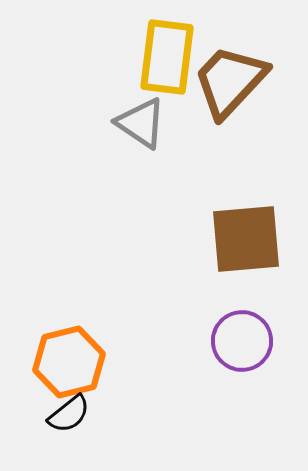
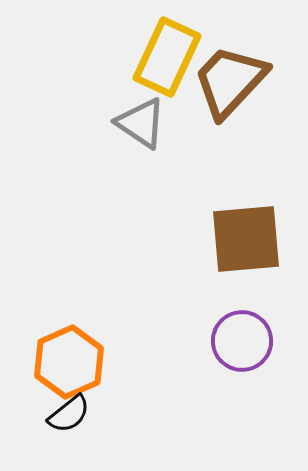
yellow rectangle: rotated 18 degrees clockwise
orange hexagon: rotated 10 degrees counterclockwise
